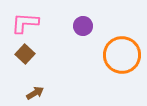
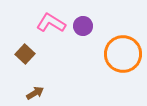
pink L-shape: moved 26 px right; rotated 28 degrees clockwise
orange circle: moved 1 px right, 1 px up
